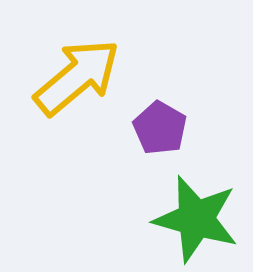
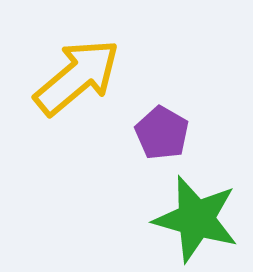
purple pentagon: moved 2 px right, 5 px down
